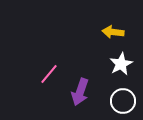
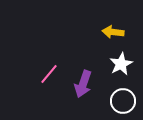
purple arrow: moved 3 px right, 8 px up
